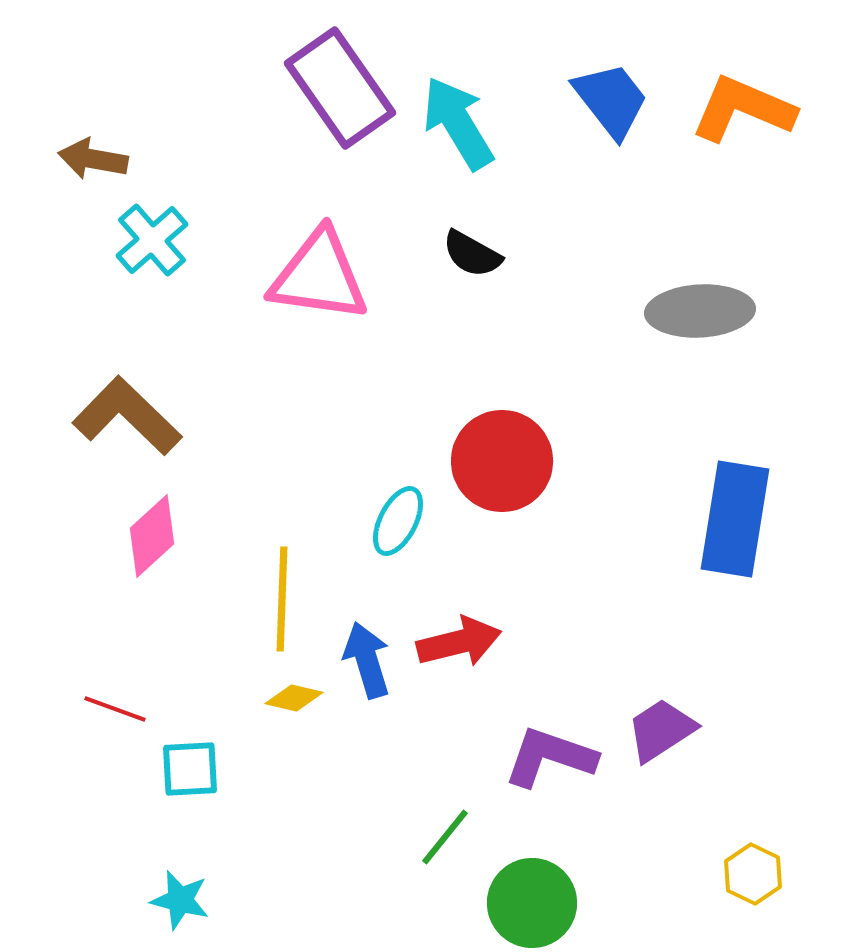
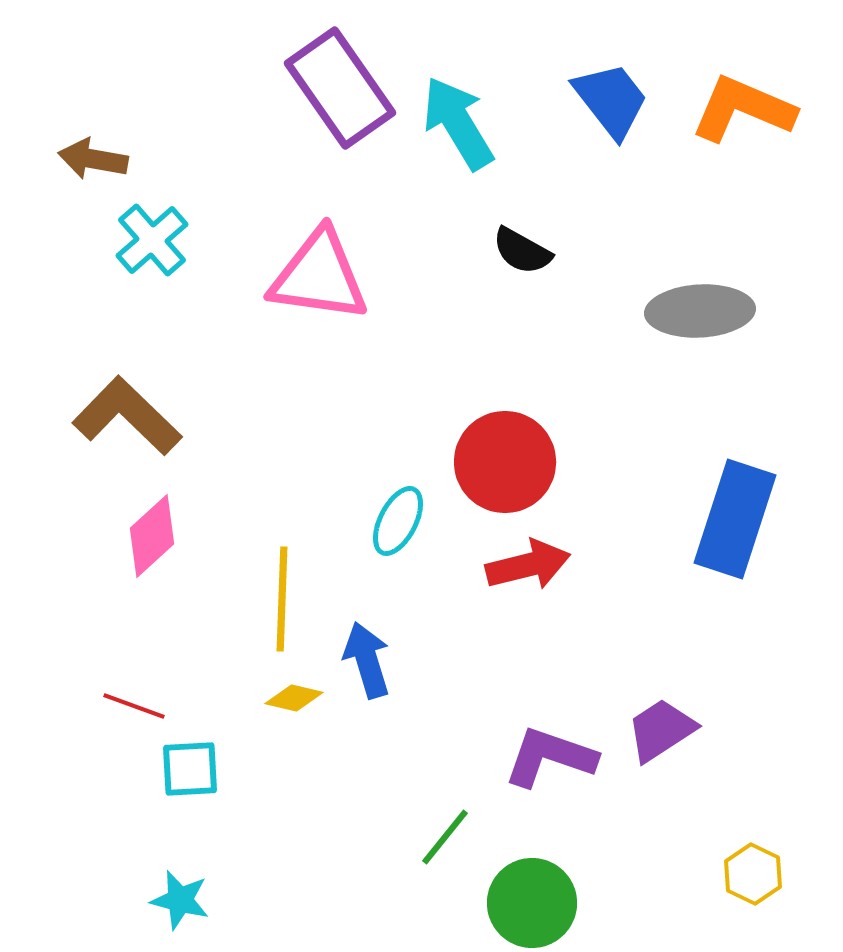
black semicircle: moved 50 px right, 3 px up
red circle: moved 3 px right, 1 px down
blue rectangle: rotated 9 degrees clockwise
red arrow: moved 69 px right, 77 px up
red line: moved 19 px right, 3 px up
